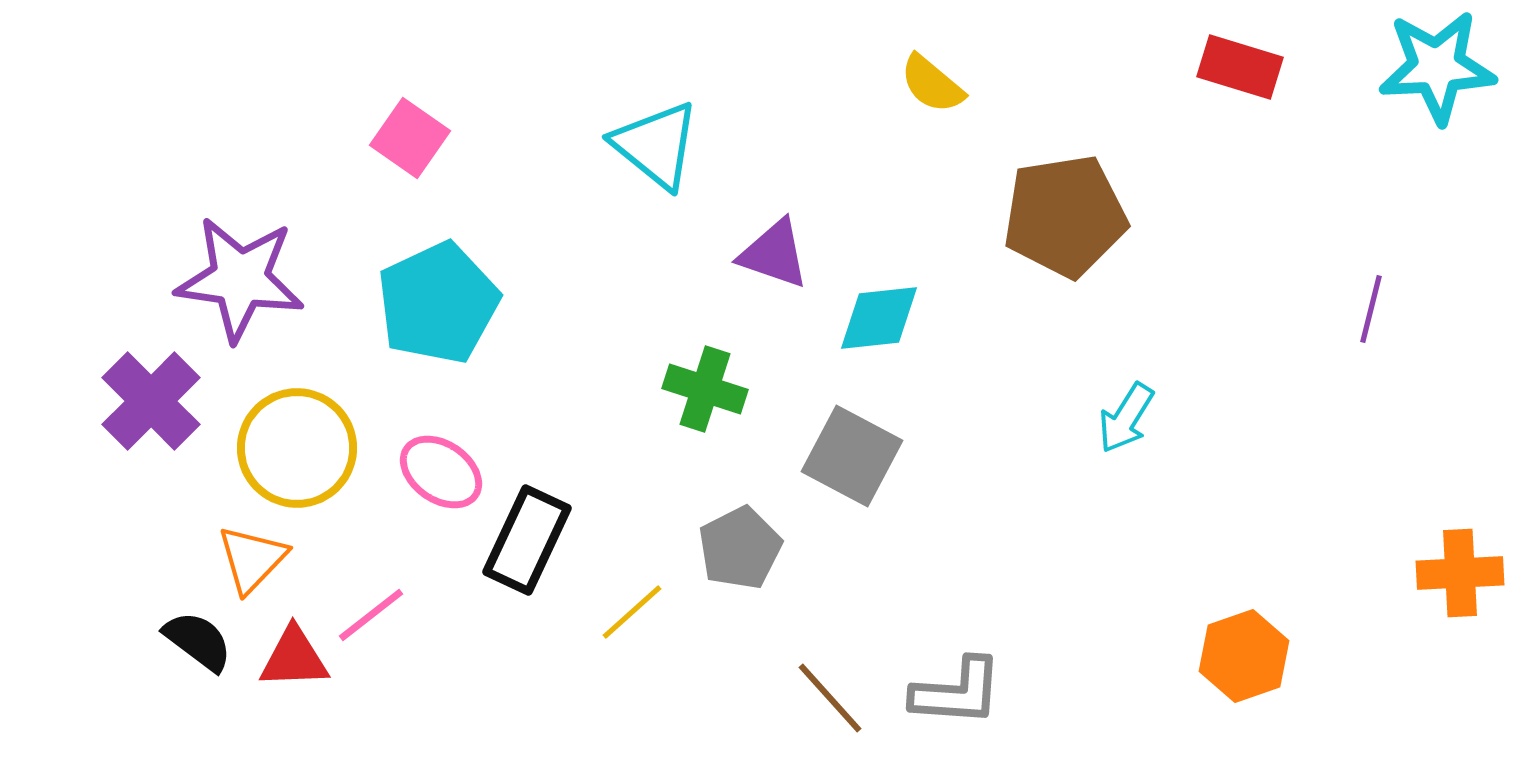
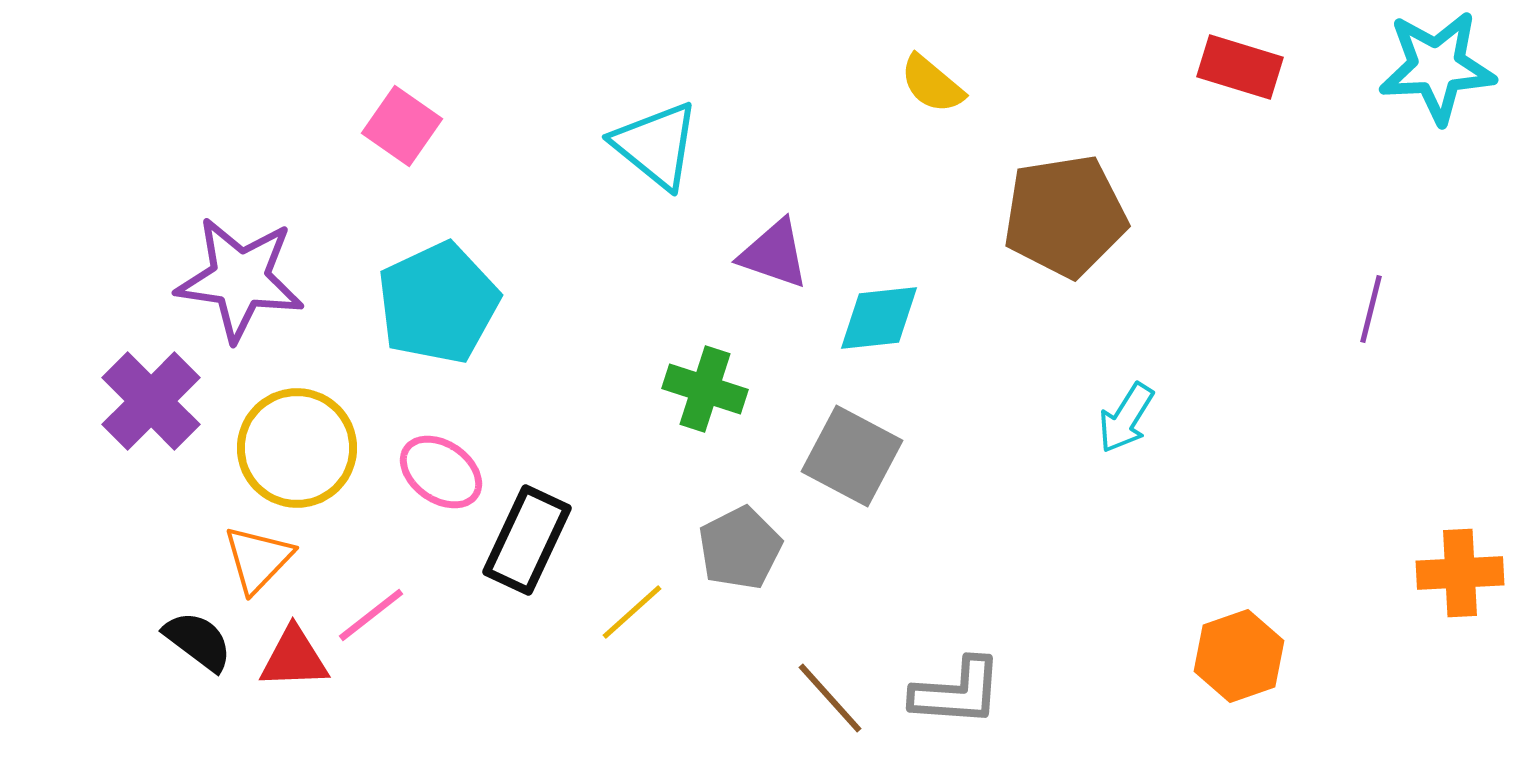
pink square: moved 8 px left, 12 px up
orange triangle: moved 6 px right
orange hexagon: moved 5 px left
